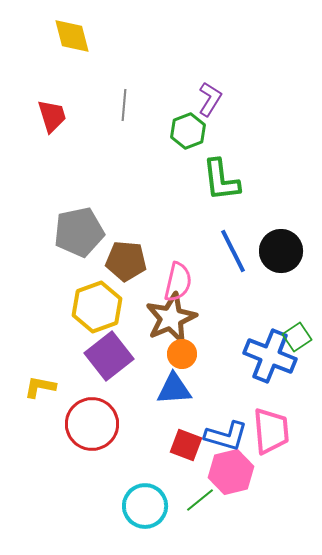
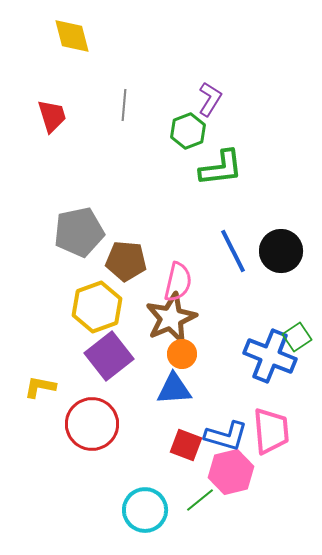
green L-shape: moved 12 px up; rotated 90 degrees counterclockwise
cyan circle: moved 4 px down
